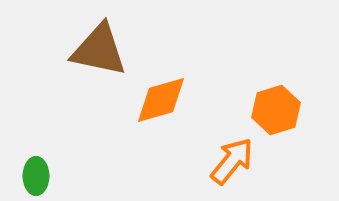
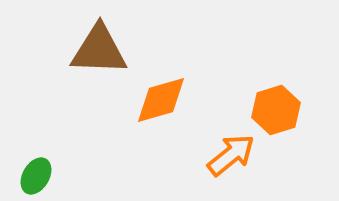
brown triangle: rotated 10 degrees counterclockwise
orange arrow: moved 1 px left, 6 px up; rotated 12 degrees clockwise
green ellipse: rotated 30 degrees clockwise
